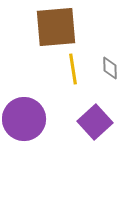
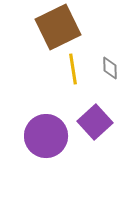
brown square: moved 2 px right; rotated 21 degrees counterclockwise
purple circle: moved 22 px right, 17 px down
